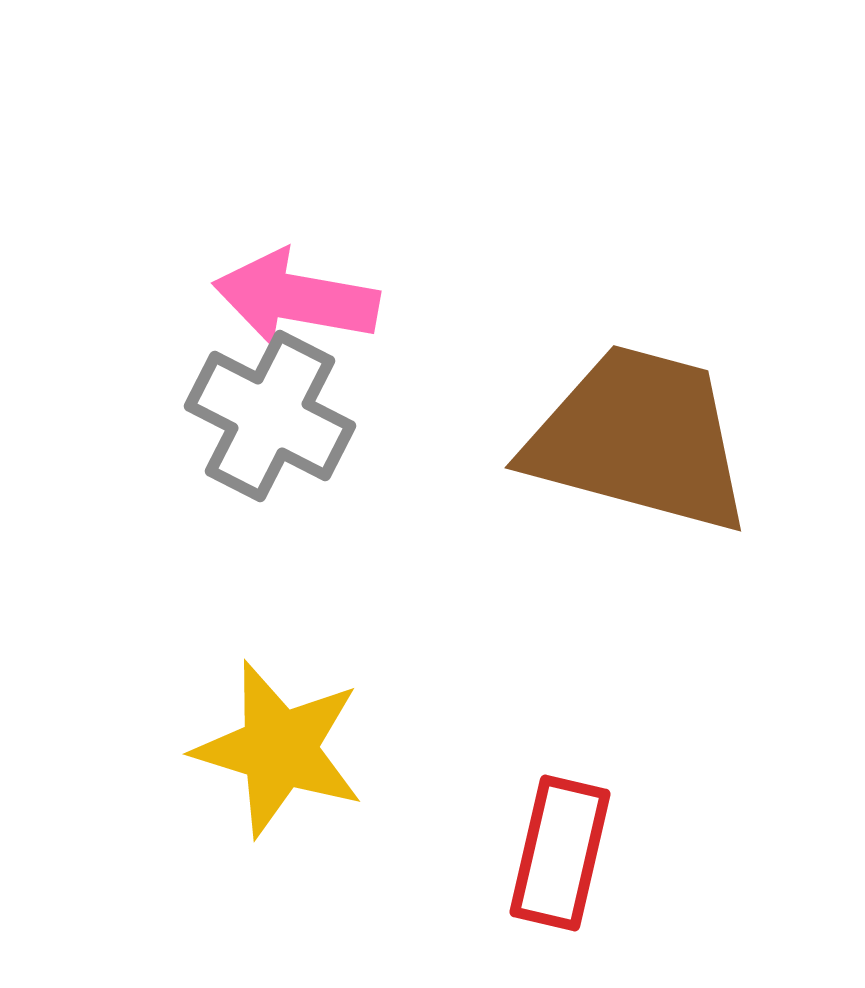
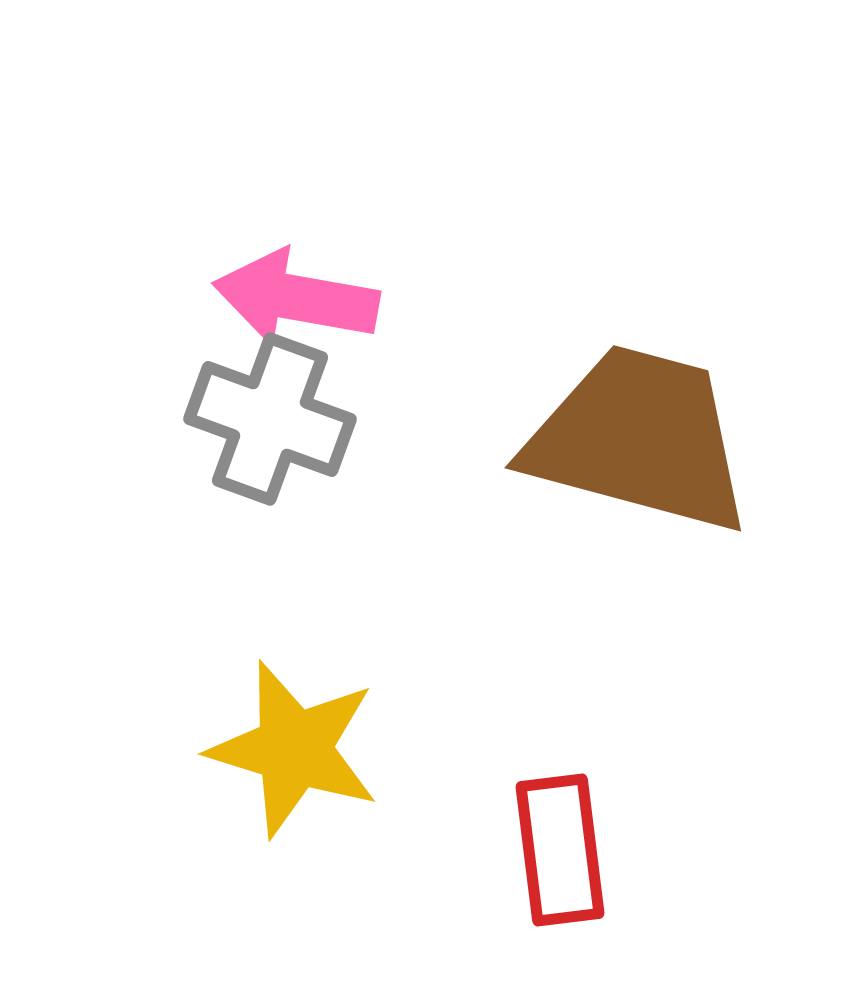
gray cross: moved 3 px down; rotated 7 degrees counterclockwise
yellow star: moved 15 px right
red rectangle: moved 3 px up; rotated 20 degrees counterclockwise
